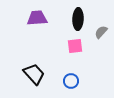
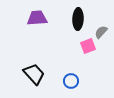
pink square: moved 13 px right; rotated 14 degrees counterclockwise
